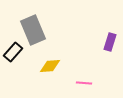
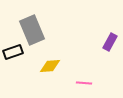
gray rectangle: moved 1 px left
purple rectangle: rotated 12 degrees clockwise
black rectangle: rotated 30 degrees clockwise
